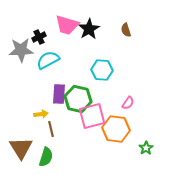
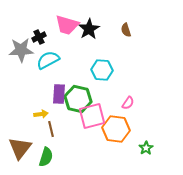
brown triangle: moved 1 px left; rotated 10 degrees clockwise
